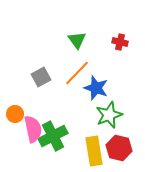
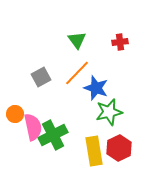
red cross: rotated 21 degrees counterclockwise
green star: moved 3 px up; rotated 8 degrees clockwise
pink semicircle: moved 2 px up
green cross: moved 1 px up
red hexagon: rotated 20 degrees clockwise
